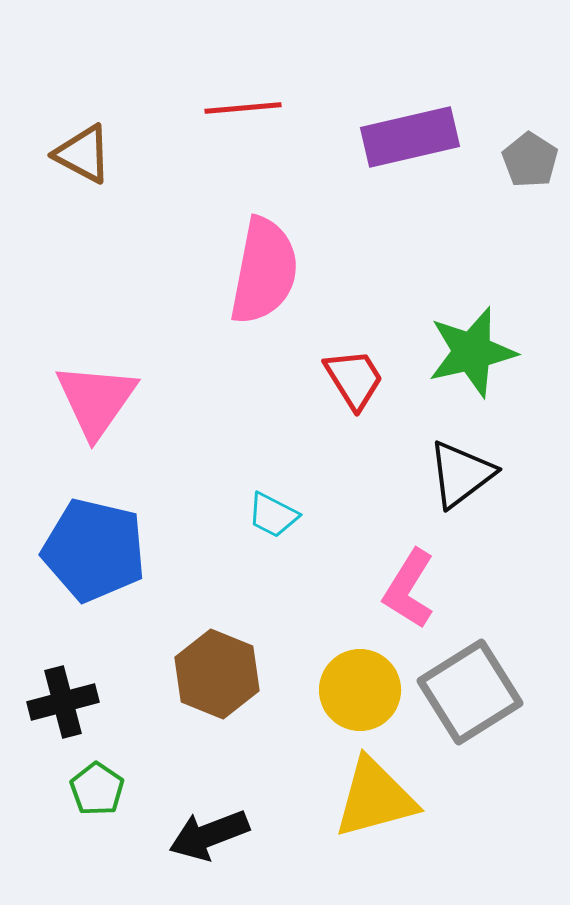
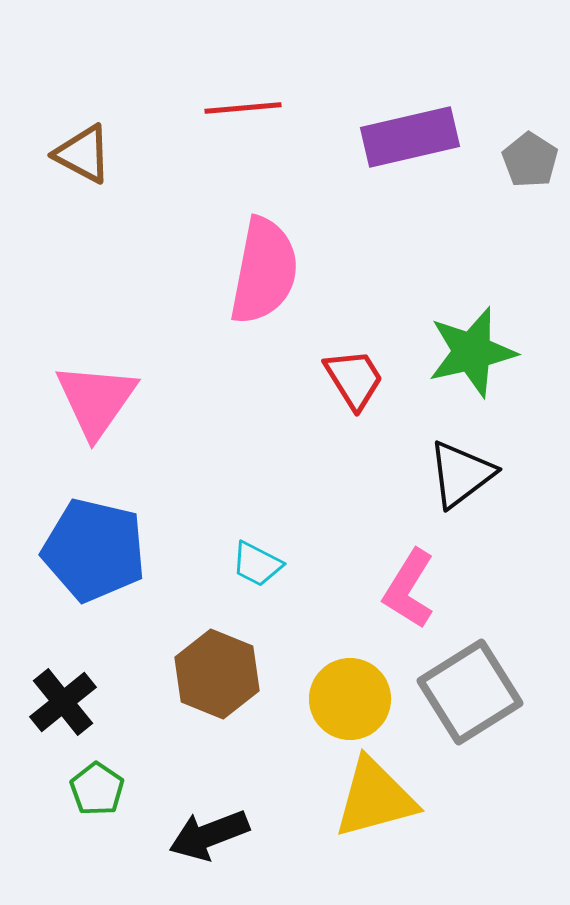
cyan trapezoid: moved 16 px left, 49 px down
yellow circle: moved 10 px left, 9 px down
black cross: rotated 24 degrees counterclockwise
